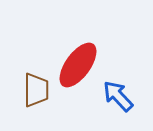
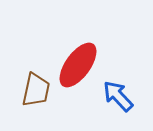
brown trapezoid: rotated 12 degrees clockwise
